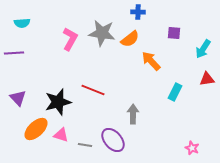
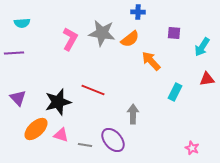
cyan arrow: moved 1 px left, 2 px up
